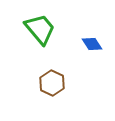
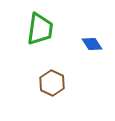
green trapezoid: rotated 48 degrees clockwise
